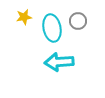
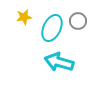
cyan ellipse: rotated 36 degrees clockwise
cyan arrow: rotated 20 degrees clockwise
